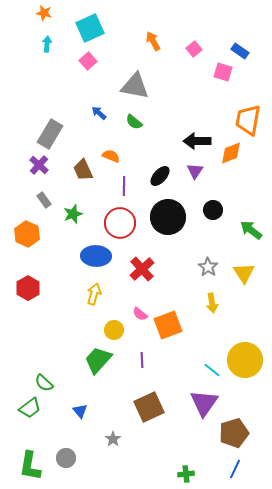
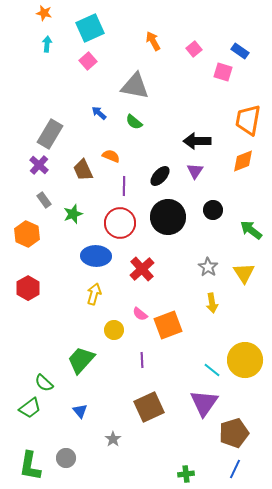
orange diamond at (231, 153): moved 12 px right, 8 px down
green trapezoid at (98, 360): moved 17 px left
